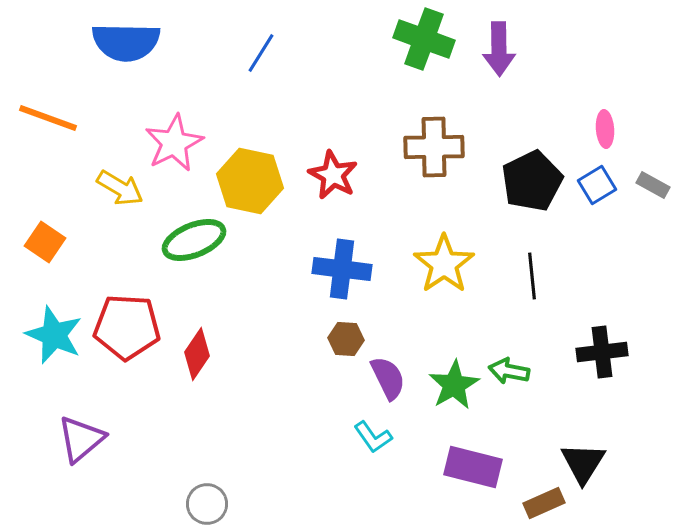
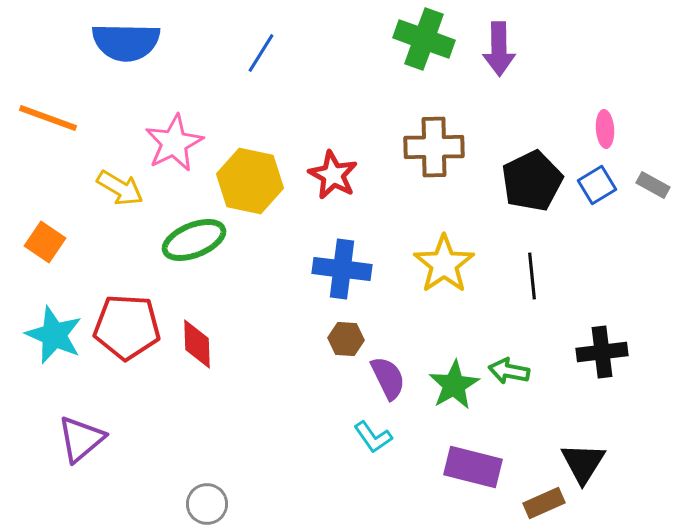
red diamond: moved 10 px up; rotated 36 degrees counterclockwise
